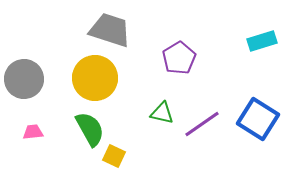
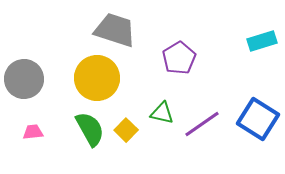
gray trapezoid: moved 5 px right
yellow circle: moved 2 px right
yellow square: moved 12 px right, 26 px up; rotated 20 degrees clockwise
